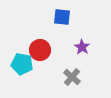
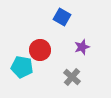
blue square: rotated 24 degrees clockwise
purple star: rotated 21 degrees clockwise
cyan pentagon: moved 3 px down
